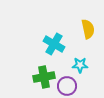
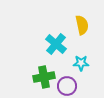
yellow semicircle: moved 6 px left, 4 px up
cyan cross: moved 2 px right; rotated 10 degrees clockwise
cyan star: moved 1 px right, 2 px up
